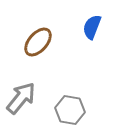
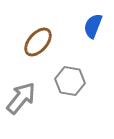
blue semicircle: moved 1 px right, 1 px up
gray hexagon: moved 29 px up
